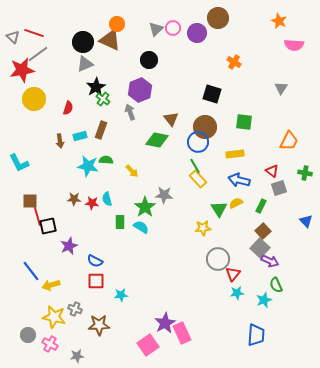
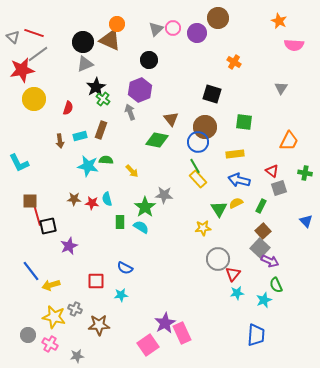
blue semicircle at (95, 261): moved 30 px right, 7 px down
